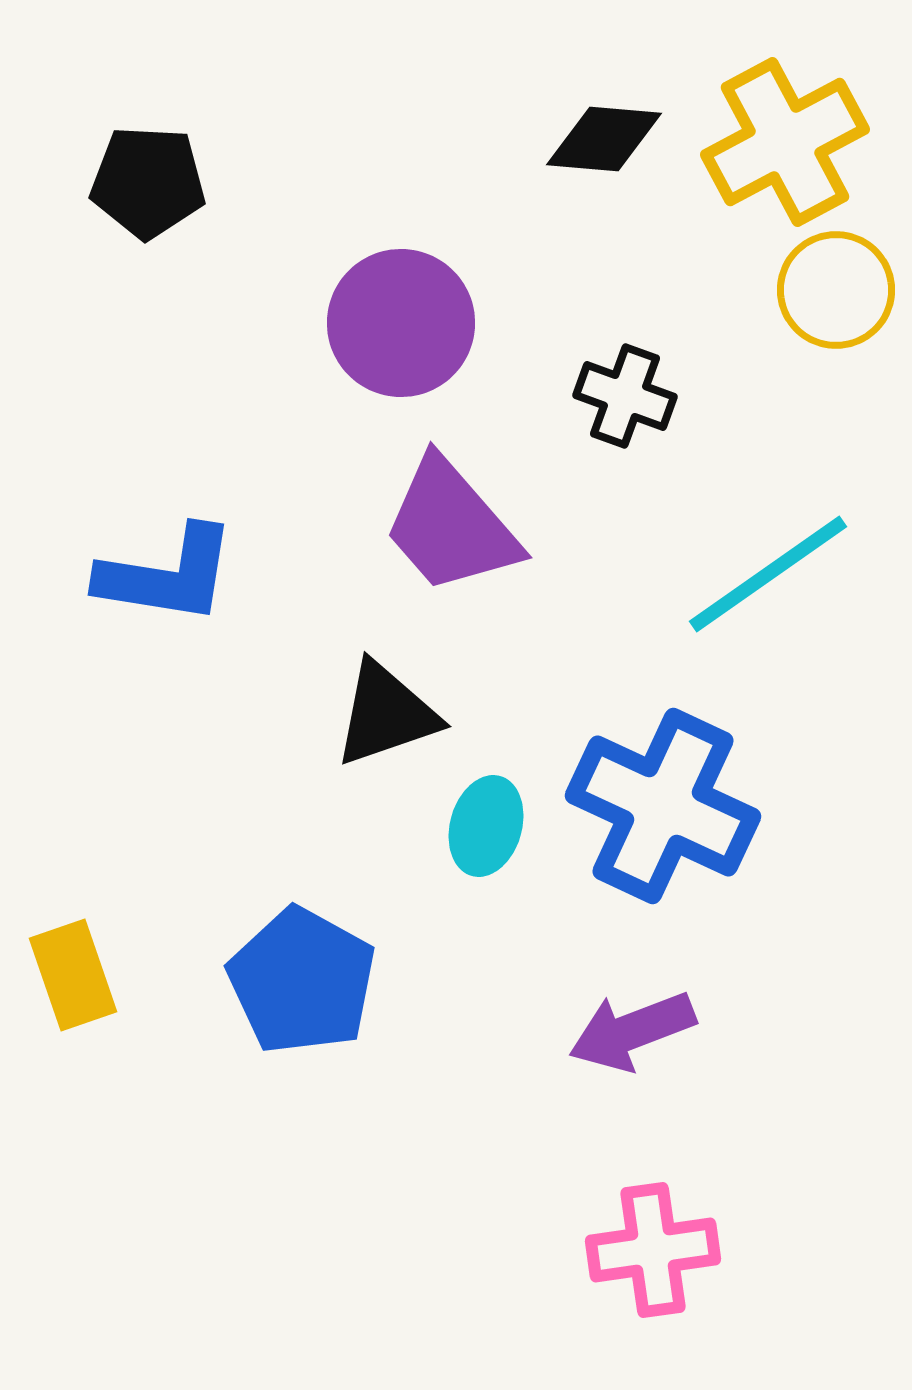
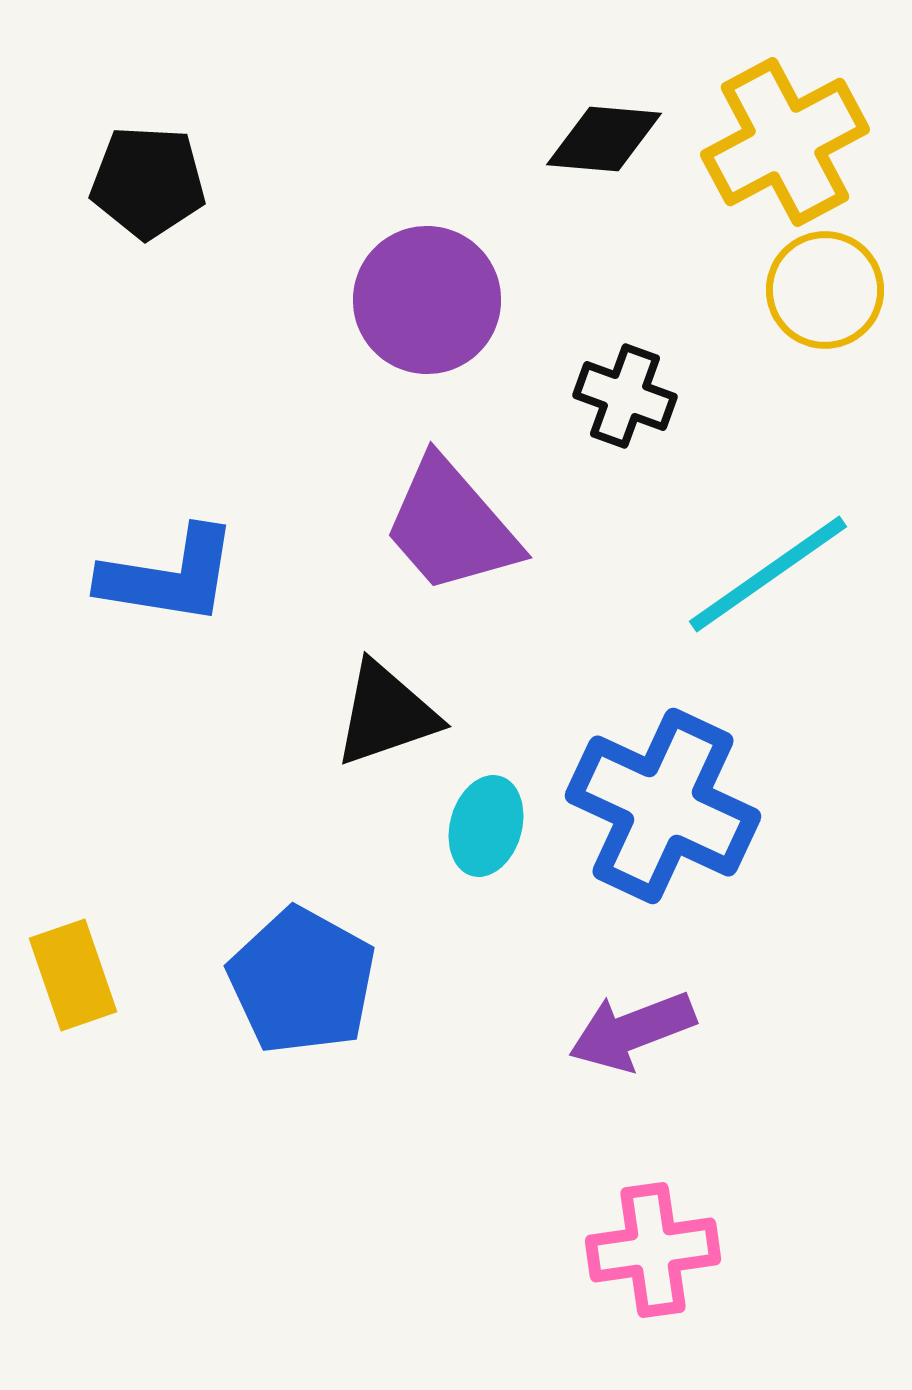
yellow circle: moved 11 px left
purple circle: moved 26 px right, 23 px up
blue L-shape: moved 2 px right, 1 px down
